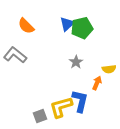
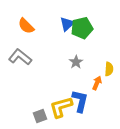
gray L-shape: moved 5 px right, 2 px down
yellow semicircle: rotated 80 degrees counterclockwise
